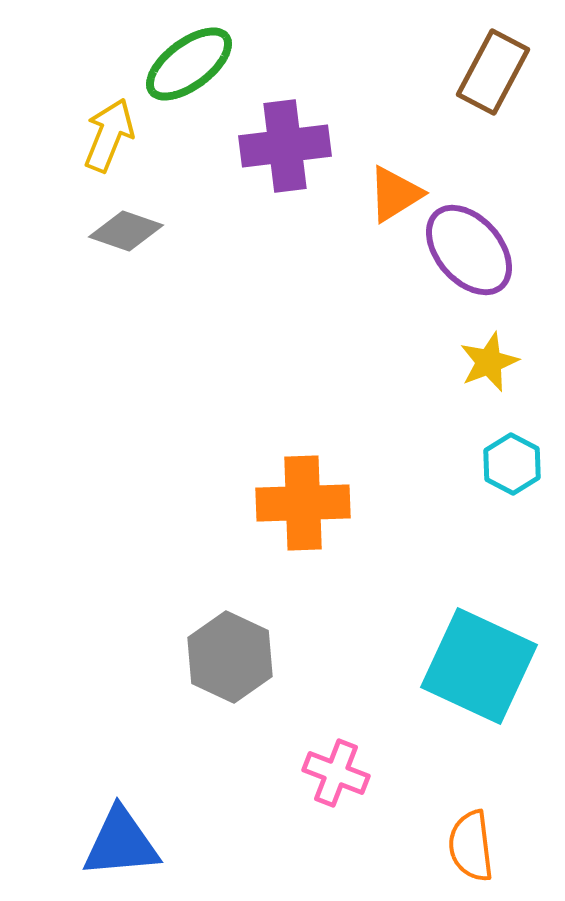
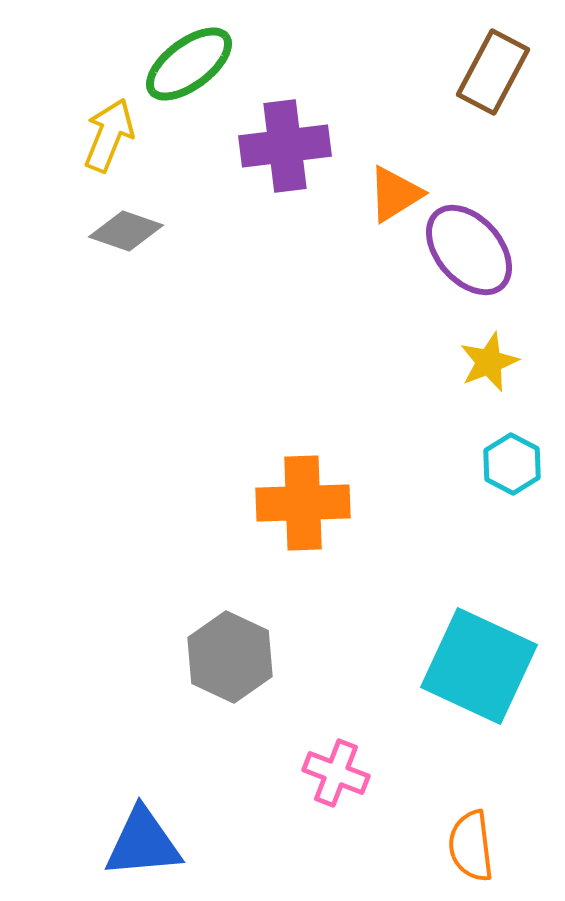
blue triangle: moved 22 px right
